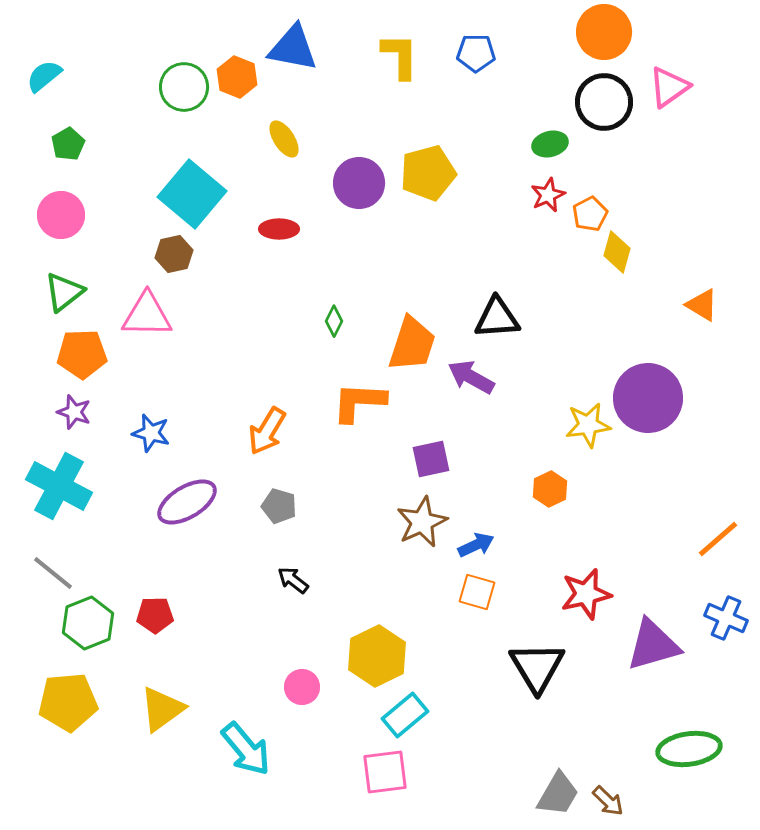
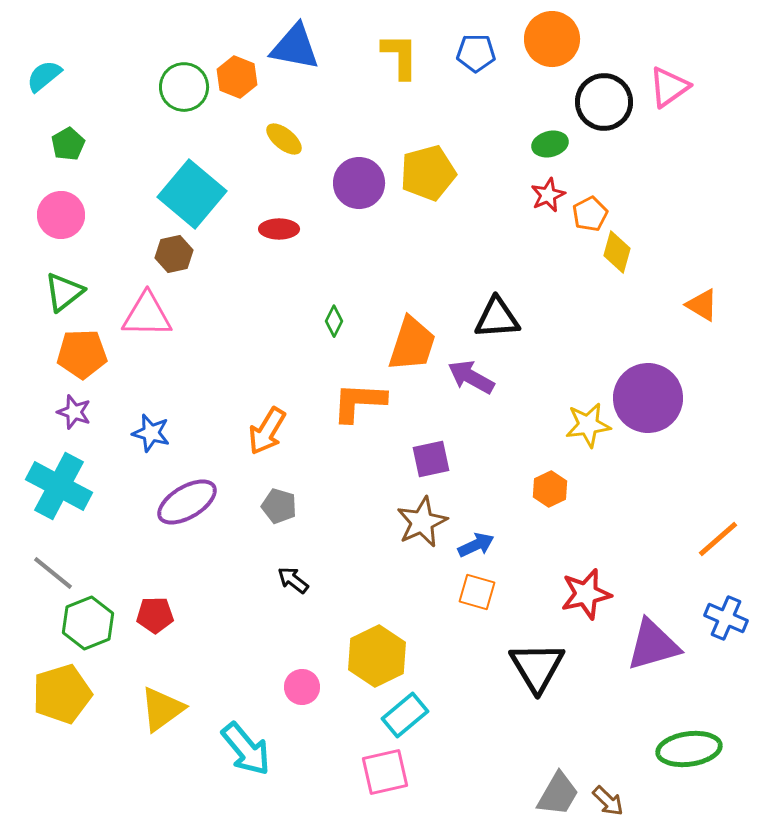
orange circle at (604, 32): moved 52 px left, 7 px down
blue triangle at (293, 48): moved 2 px right, 1 px up
yellow ellipse at (284, 139): rotated 18 degrees counterclockwise
yellow pentagon at (68, 702): moved 6 px left, 8 px up; rotated 12 degrees counterclockwise
pink square at (385, 772): rotated 6 degrees counterclockwise
